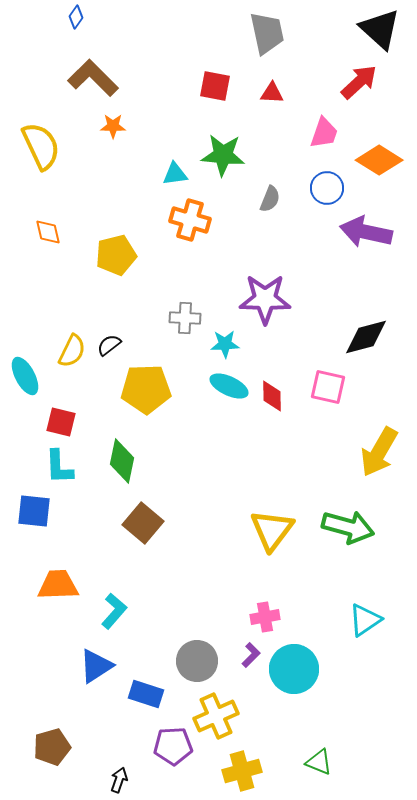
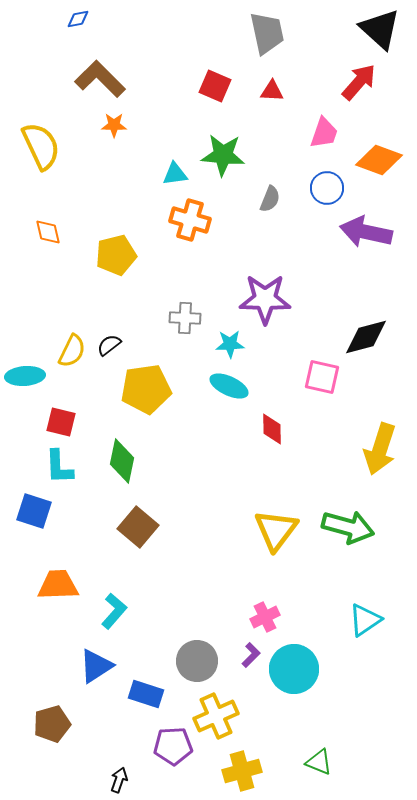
blue diamond at (76, 17): moved 2 px right, 2 px down; rotated 45 degrees clockwise
brown L-shape at (93, 78): moved 7 px right, 1 px down
red arrow at (359, 82): rotated 6 degrees counterclockwise
red square at (215, 86): rotated 12 degrees clockwise
red triangle at (272, 93): moved 2 px up
orange star at (113, 126): moved 1 px right, 1 px up
orange diamond at (379, 160): rotated 12 degrees counterclockwise
cyan star at (225, 344): moved 5 px right
cyan ellipse at (25, 376): rotated 66 degrees counterclockwise
pink square at (328, 387): moved 6 px left, 10 px up
yellow pentagon at (146, 389): rotated 6 degrees counterclockwise
red diamond at (272, 396): moved 33 px down
yellow arrow at (379, 452): moved 1 px right, 3 px up; rotated 12 degrees counterclockwise
blue square at (34, 511): rotated 12 degrees clockwise
brown square at (143, 523): moved 5 px left, 4 px down
yellow triangle at (272, 530): moved 4 px right
pink cross at (265, 617): rotated 16 degrees counterclockwise
brown pentagon at (52, 747): moved 23 px up
